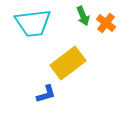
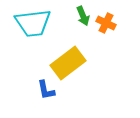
orange cross: rotated 12 degrees counterclockwise
blue L-shape: moved 4 px up; rotated 95 degrees clockwise
